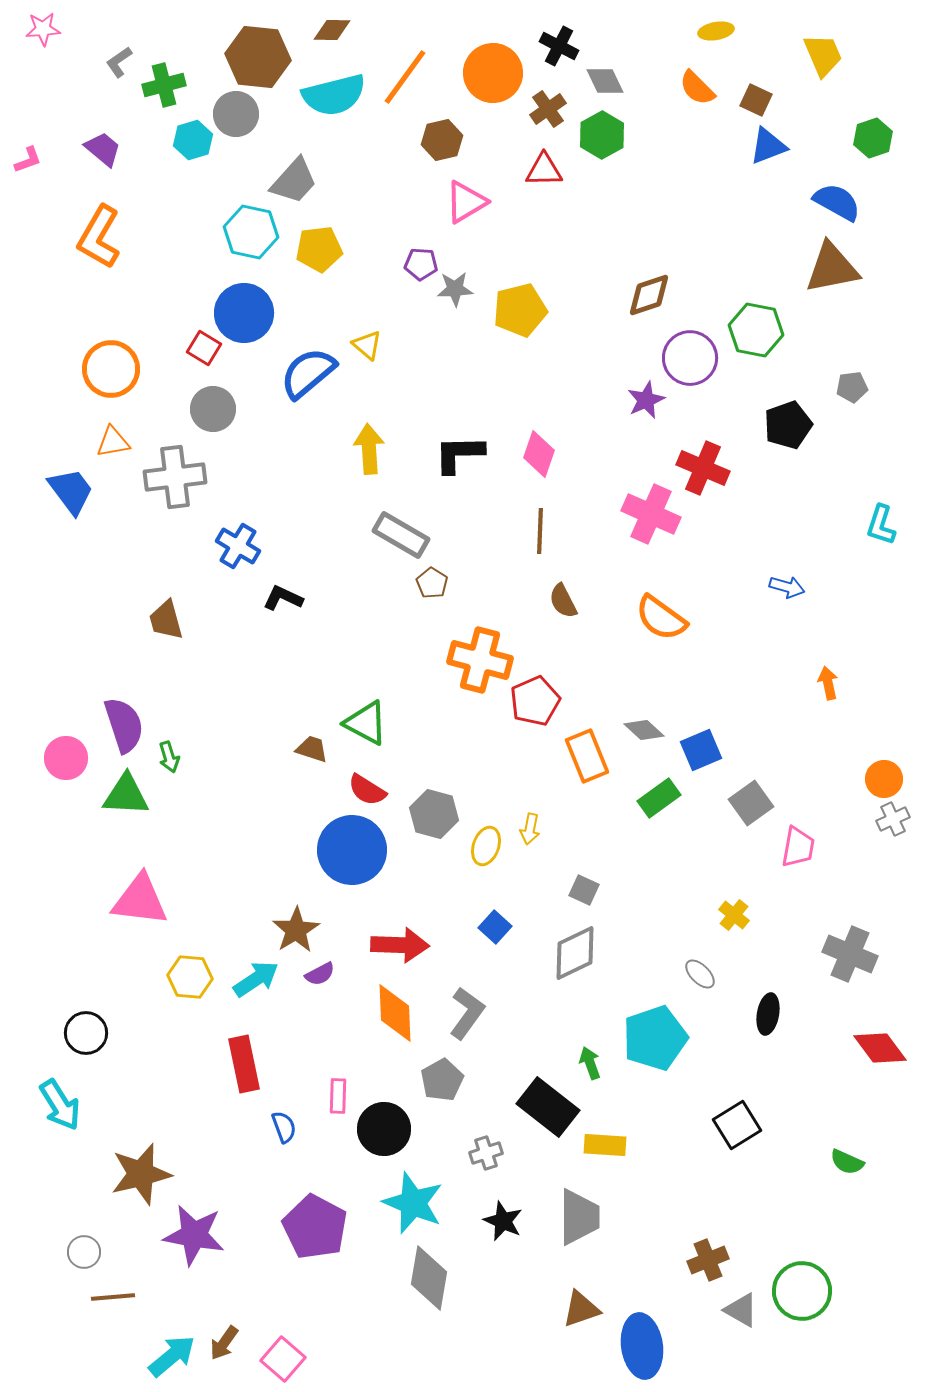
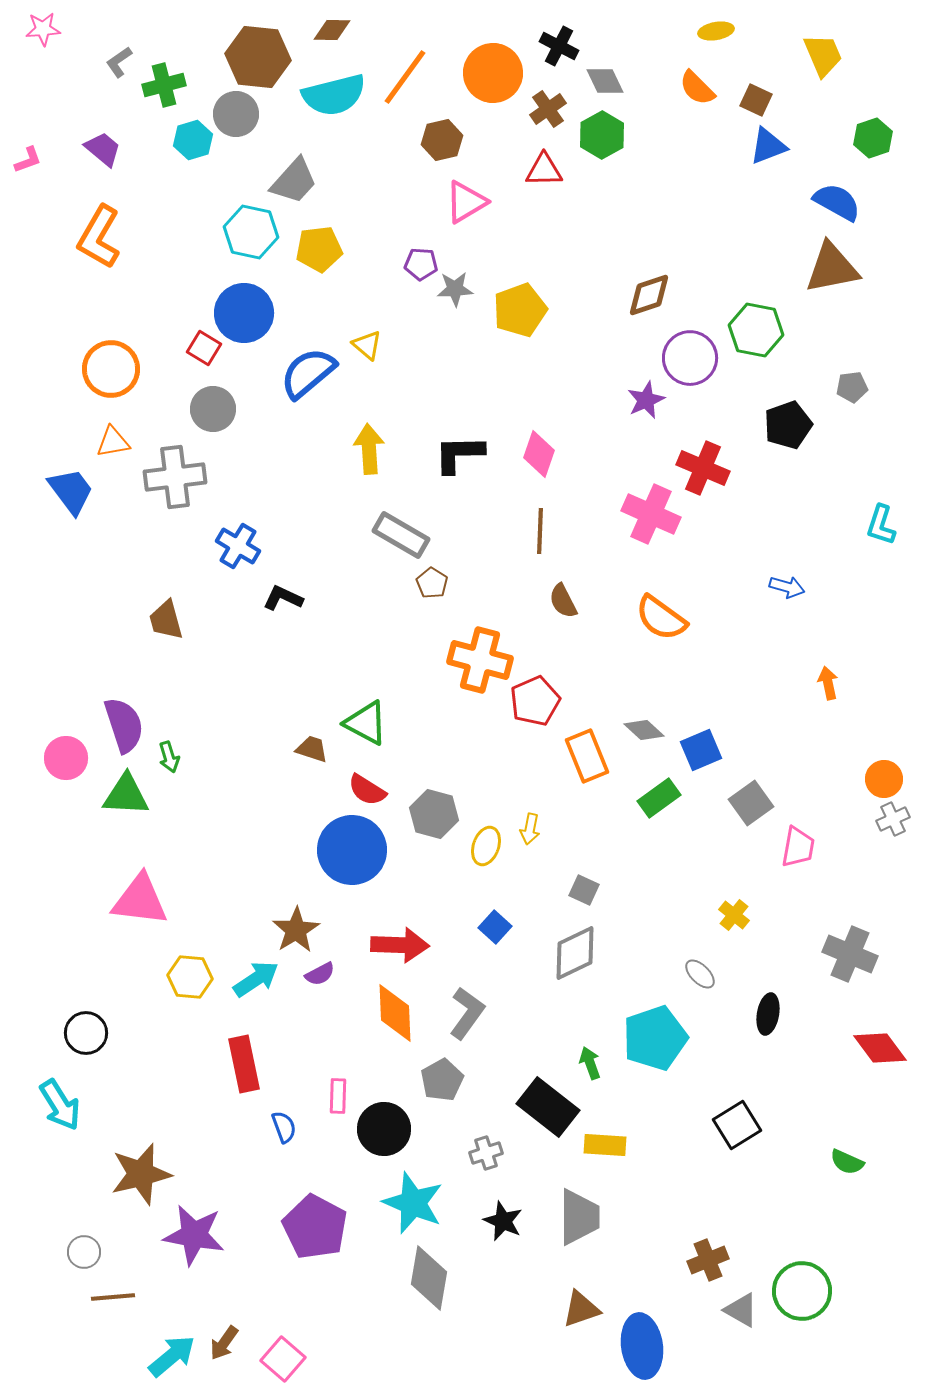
yellow pentagon at (520, 310): rotated 6 degrees counterclockwise
